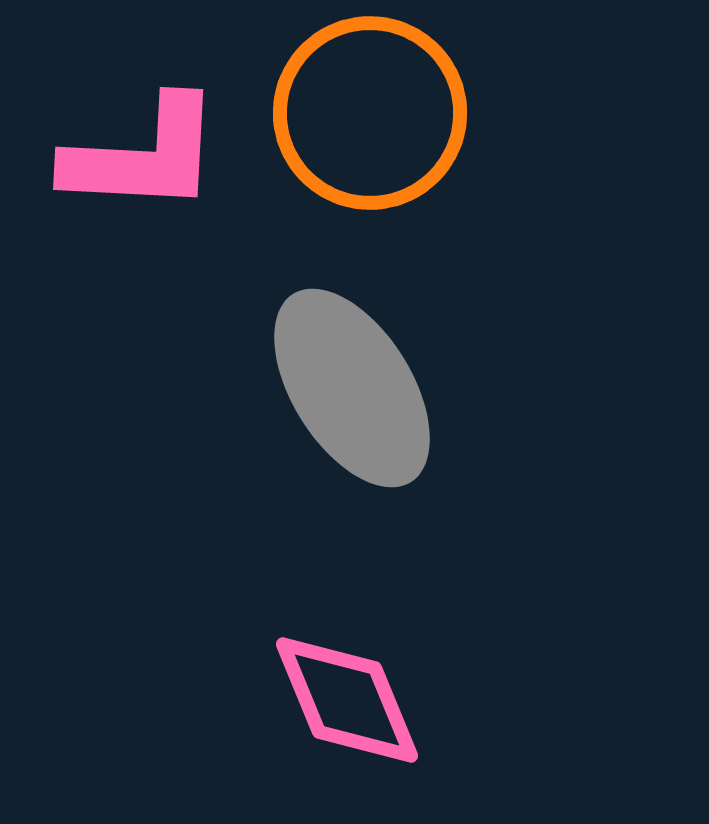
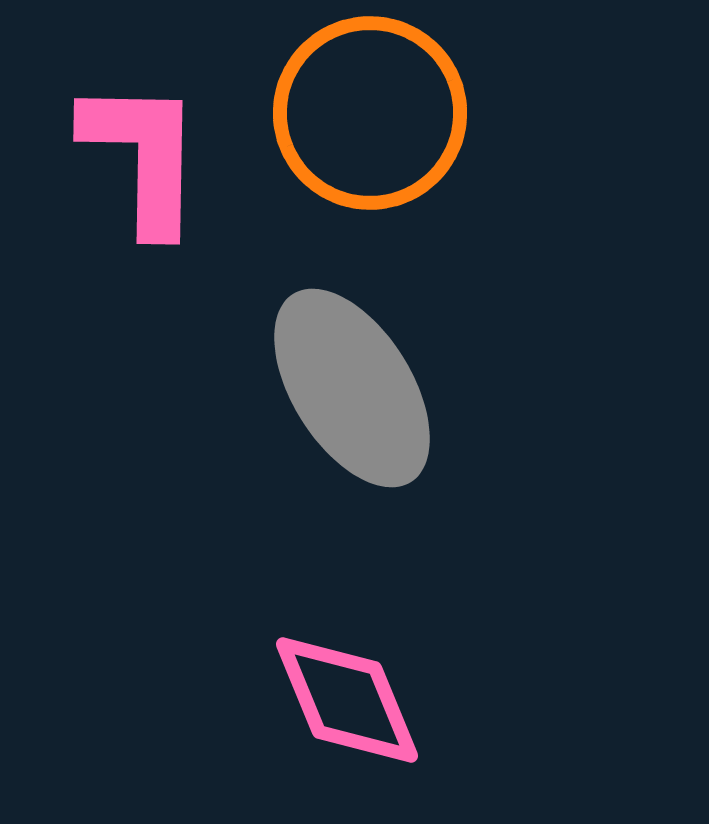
pink L-shape: rotated 92 degrees counterclockwise
